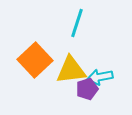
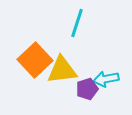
yellow triangle: moved 9 px left
cyan arrow: moved 6 px right, 2 px down
